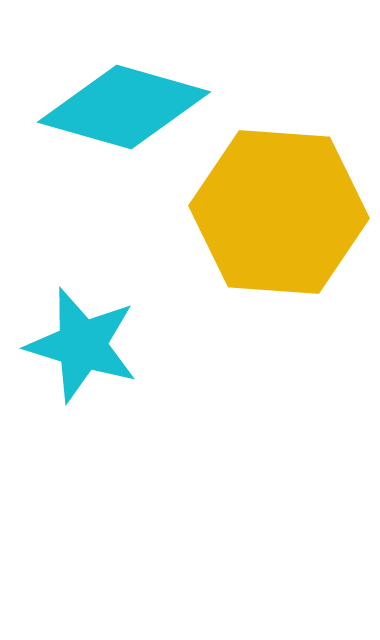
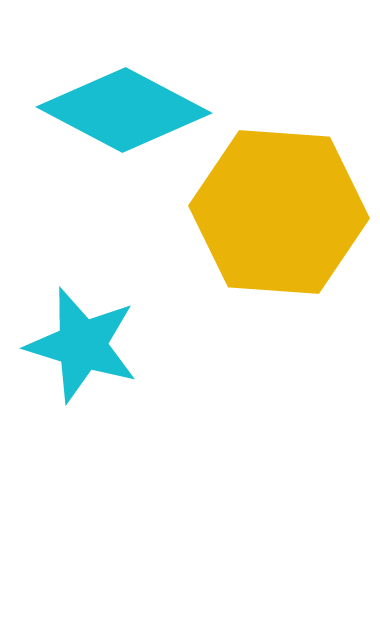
cyan diamond: moved 3 px down; rotated 12 degrees clockwise
